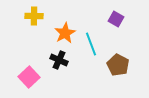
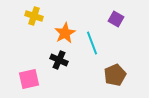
yellow cross: rotated 18 degrees clockwise
cyan line: moved 1 px right, 1 px up
brown pentagon: moved 3 px left, 10 px down; rotated 20 degrees clockwise
pink square: moved 2 px down; rotated 30 degrees clockwise
